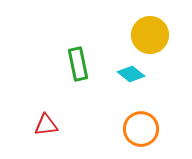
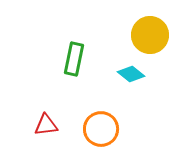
green rectangle: moved 4 px left, 5 px up; rotated 24 degrees clockwise
orange circle: moved 40 px left
